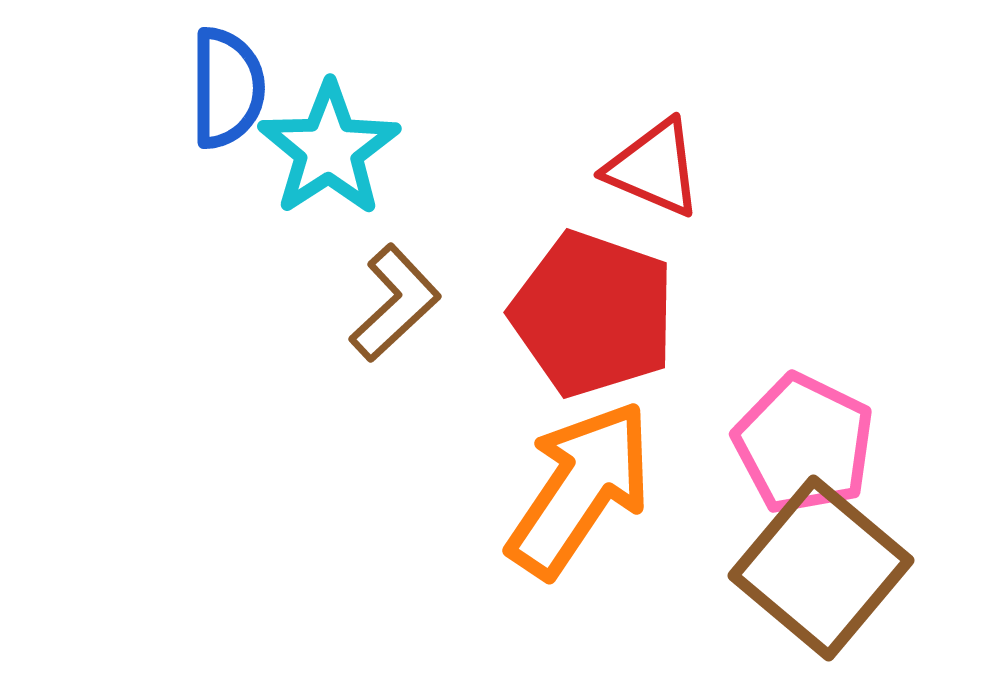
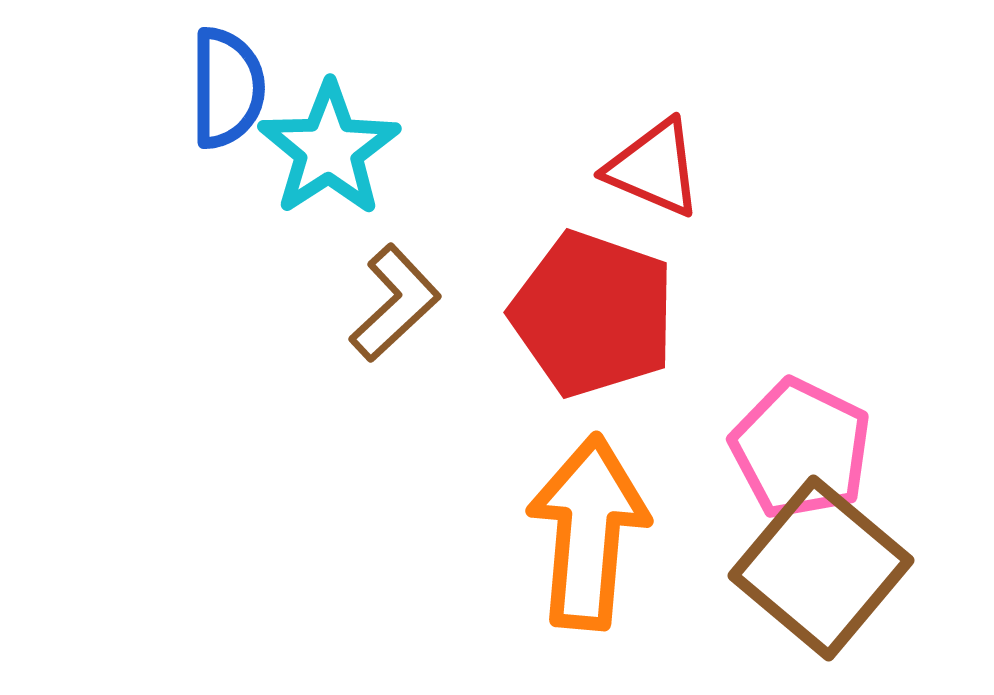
pink pentagon: moved 3 px left, 5 px down
orange arrow: moved 8 px right, 43 px down; rotated 29 degrees counterclockwise
